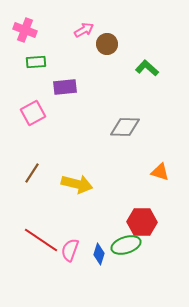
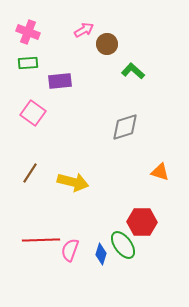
pink cross: moved 3 px right, 2 px down
green rectangle: moved 8 px left, 1 px down
green L-shape: moved 14 px left, 3 px down
purple rectangle: moved 5 px left, 6 px up
pink square: rotated 25 degrees counterclockwise
gray diamond: rotated 20 degrees counterclockwise
brown line: moved 2 px left
yellow arrow: moved 4 px left, 2 px up
red line: rotated 36 degrees counterclockwise
green ellipse: moved 3 px left; rotated 72 degrees clockwise
blue diamond: moved 2 px right
